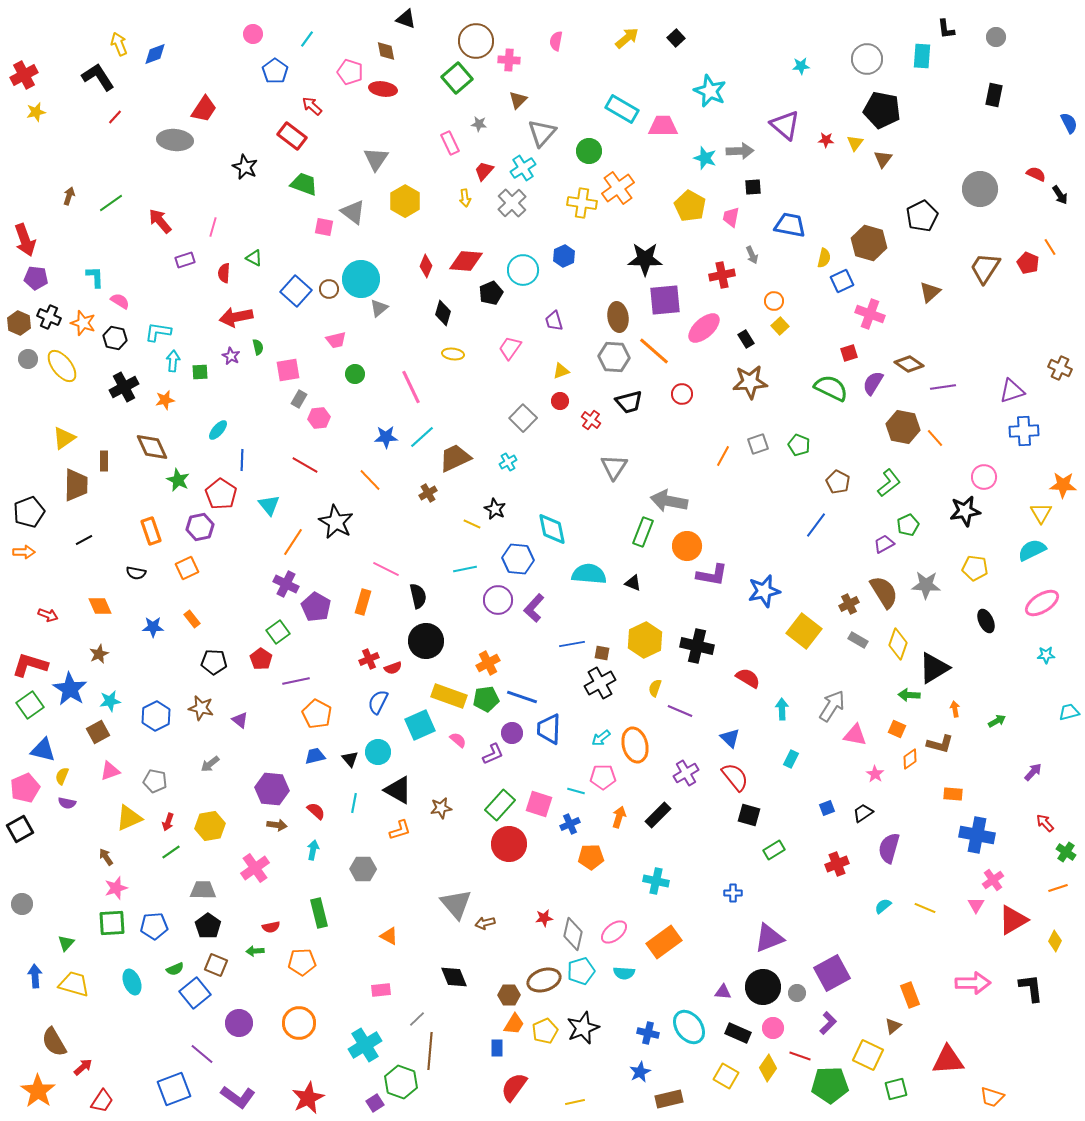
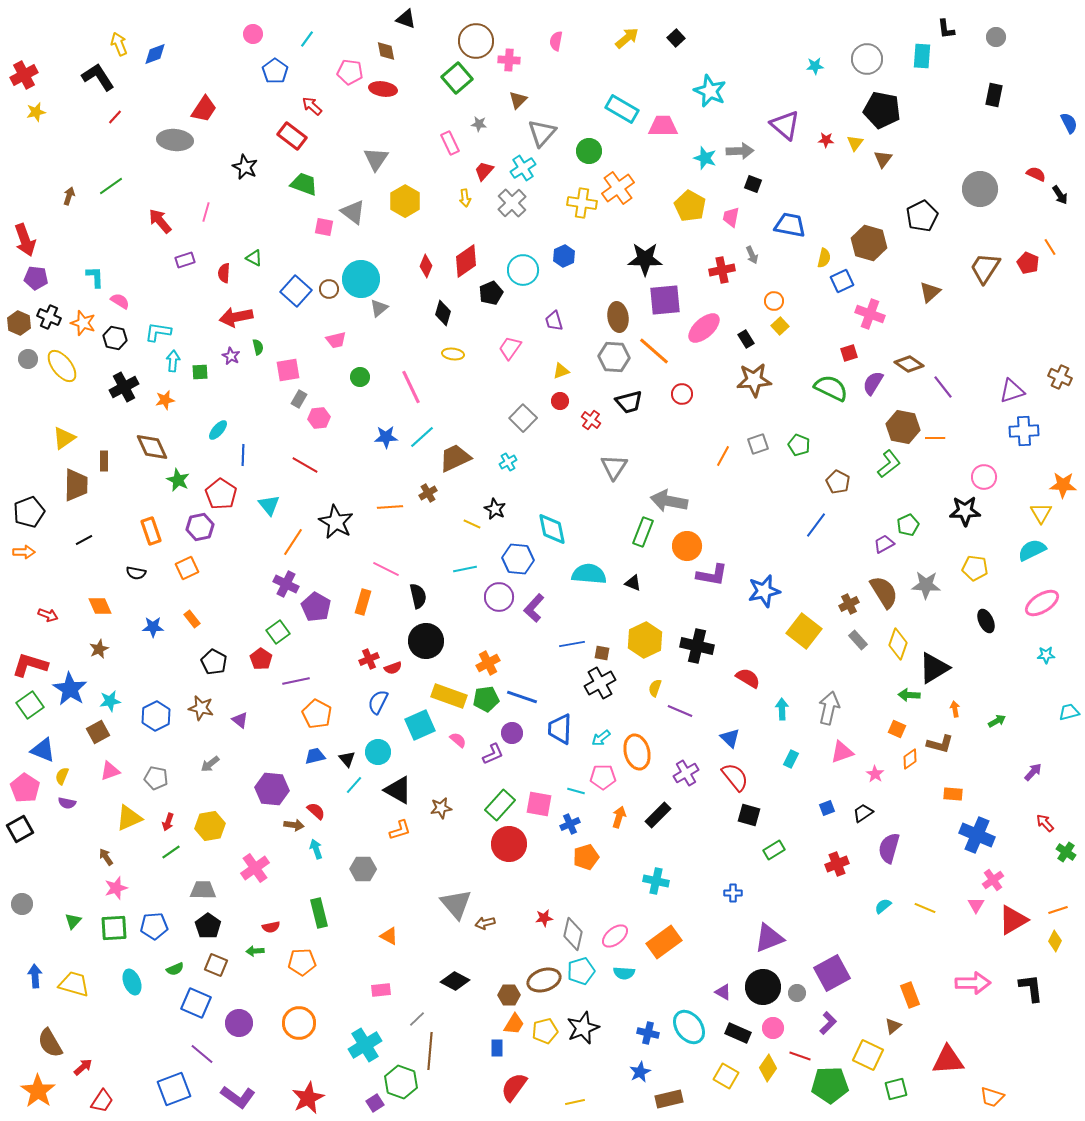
cyan star at (801, 66): moved 14 px right
pink pentagon at (350, 72): rotated 10 degrees counterclockwise
black square at (753, 187): moved 3 px up; rotated 24 degrees clockwise
green line at (111, 203): moved 17 px up
pink line at (213, 227): moved 7 px left, 15 px up
red diamond at (466, 261): rotated 40 degrees counterclockwise
red cross at (722, 275): moved 5 px up
brown cross at (1060, 368): moved 9 px down
green circle at (355, 374): moved 5 px right, 3 px down
brown star at (750, 382): moved 4 px right, 2 px up
purple line at (943, 387): rotated 60 degrees clockwise
orange line at (935, 438): rotated 48 degrees counterclockwise
blue line at (242, 460): moved 1 px right, 5 px up
orange line at (370, 480): moved 20 px right, 27 px down; rotated 50 degrees counterclockwise
green L-shape at (889, 483): moved 19 px up
black star at (965, 511): rotated 8 degrees clockwise
purple circle at (498, 600): moved 1 px right, 3 px up
gray rectangle at (858, 640): rotated 18 degrees clockwise
brown star at (99, 654): moved 5 px up
black pentagon at (214, 662): rotated 25 degrees clockwise
gray arrow at (832, 706): moved 3 px left, 2 px down; rotated 20 degrees counterclockwise
blue trapezoid at (549, 729): moved 11 px right
pink triangle at (855, 735): moved 13 px left, 17 px down; rotated 30 degrees counterclockwise
orange ellipse at (635, 745): moved 2 px right, 7 px down
blue triangle at (43, 750): rotated 8 degrees clockwise
black triangle at (350, 759): moved 3 px left
gray pentagon at (155, 781): moved 1 px right, 3 px up
pink pentagon at (25, 788): rotated 16 degrees counterclockwise
cyan line at (354, 803): moved 18 px up; rotated 30 degrees clockwise
pink square at (539, 804): rotated 8 degrees counterclockwise
brown arrow at (277, 825): moved 17 px right
blue cross at (977, 835): rotated 12 degrees clockwise
cyan arrow at (313, 850): moved 3 px right, 1 px up; rotated 30 degrees counterclockwise
orange pentagon at (591, 857): moved 5 px left; rotated 15 degrees counterclockwise
orange line at (1058, 888): moved 22 px down
green square at (112, 923): moved 2 px right, 5 px down
pink ellipse at (614, 932): moved 1 px right, 4 px down
green triangle at (66, 943): moved 7 px right, 22 px up
black diamond at (454, 977): moved 1 px right, 4 px down; rotated 40 degrees counterclockwise
purple triangle at (723, 992): rotated 24 degrees clockwise
blue square at (195, 993): moved 1 px right, 10 px down; rotated 28 degrees counterclockwise
yellow pentagon at (545, 1031): rotated 10 degrees clockwise
brown semicircle at (54, 1042): moved 4 px left, 1 px down
